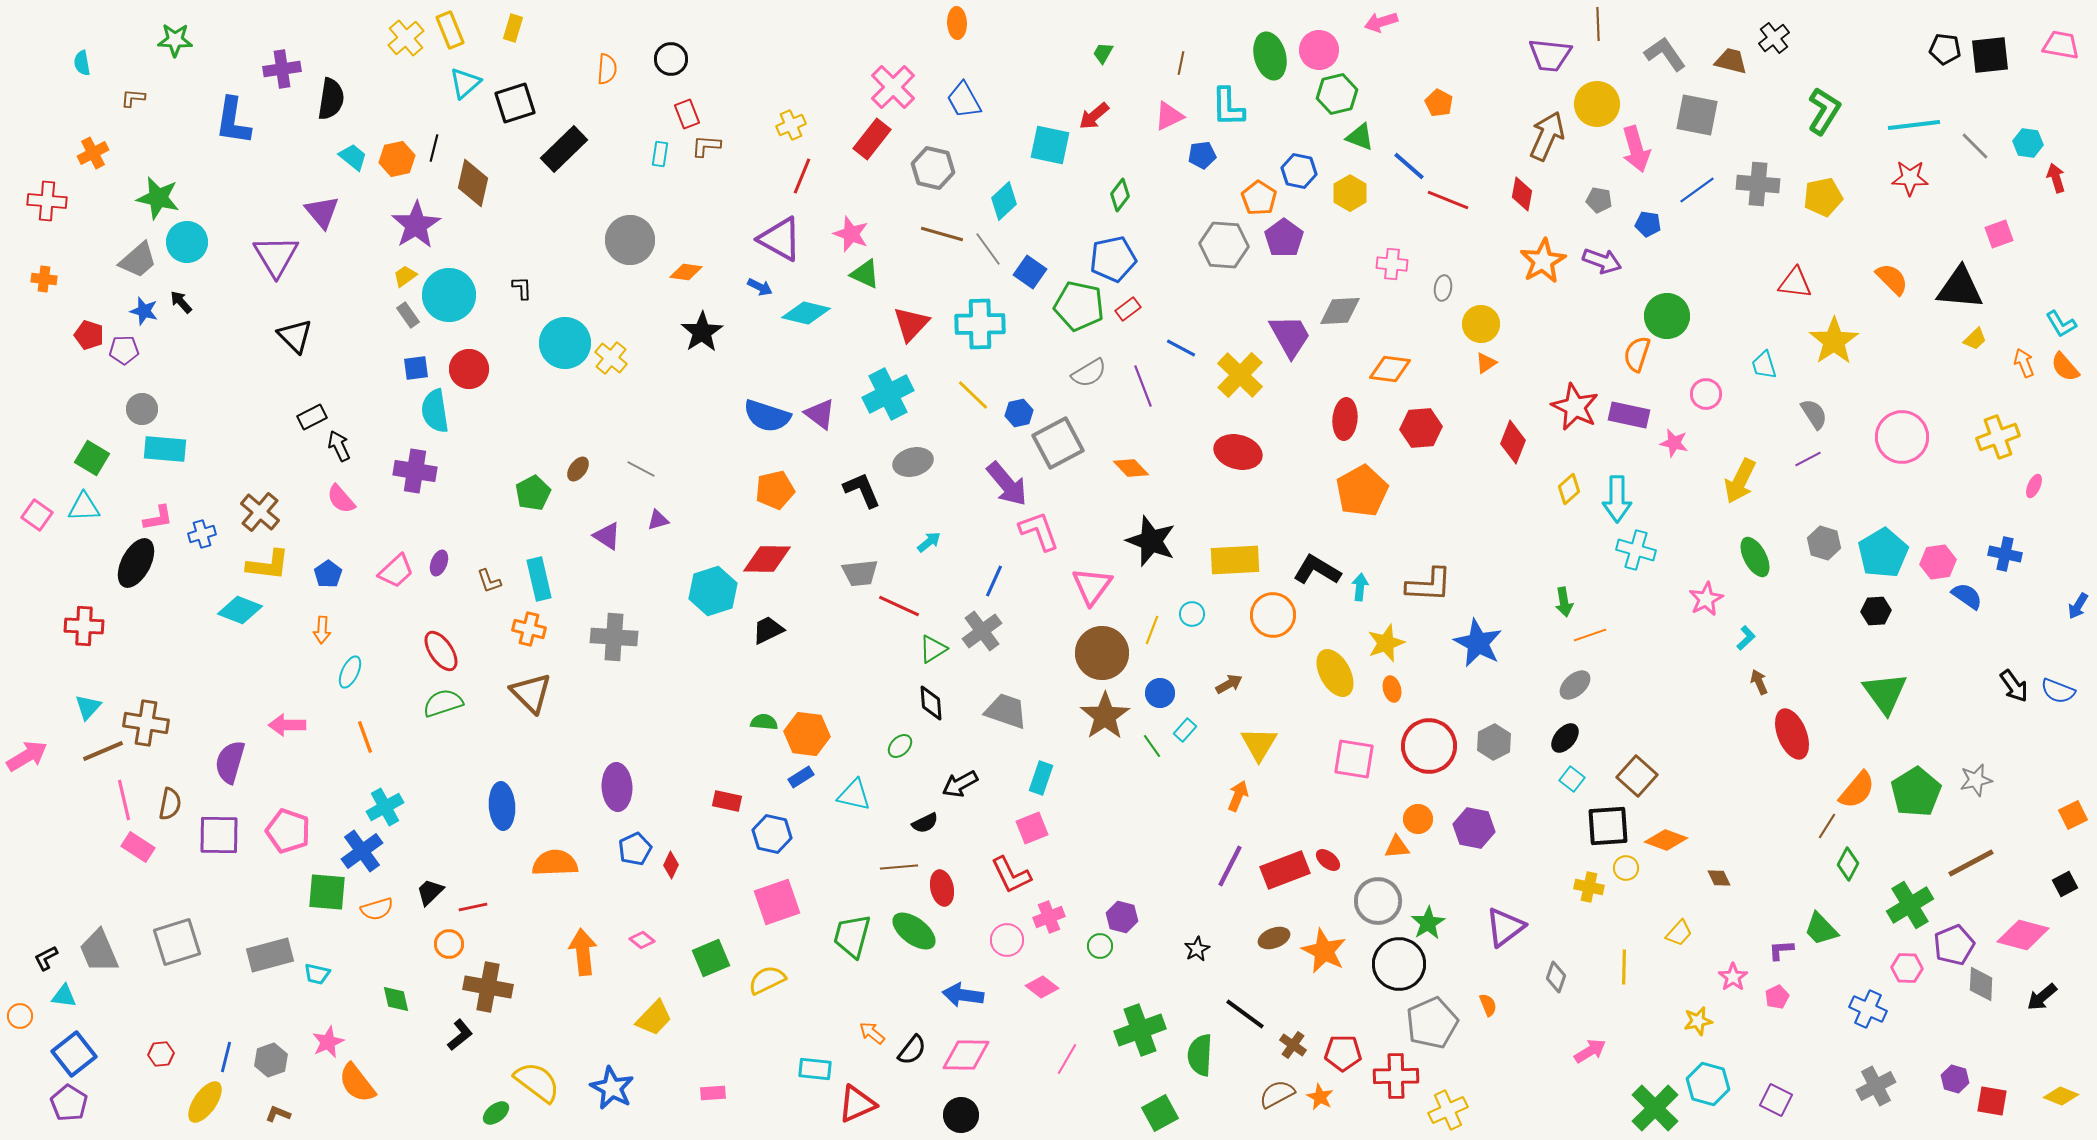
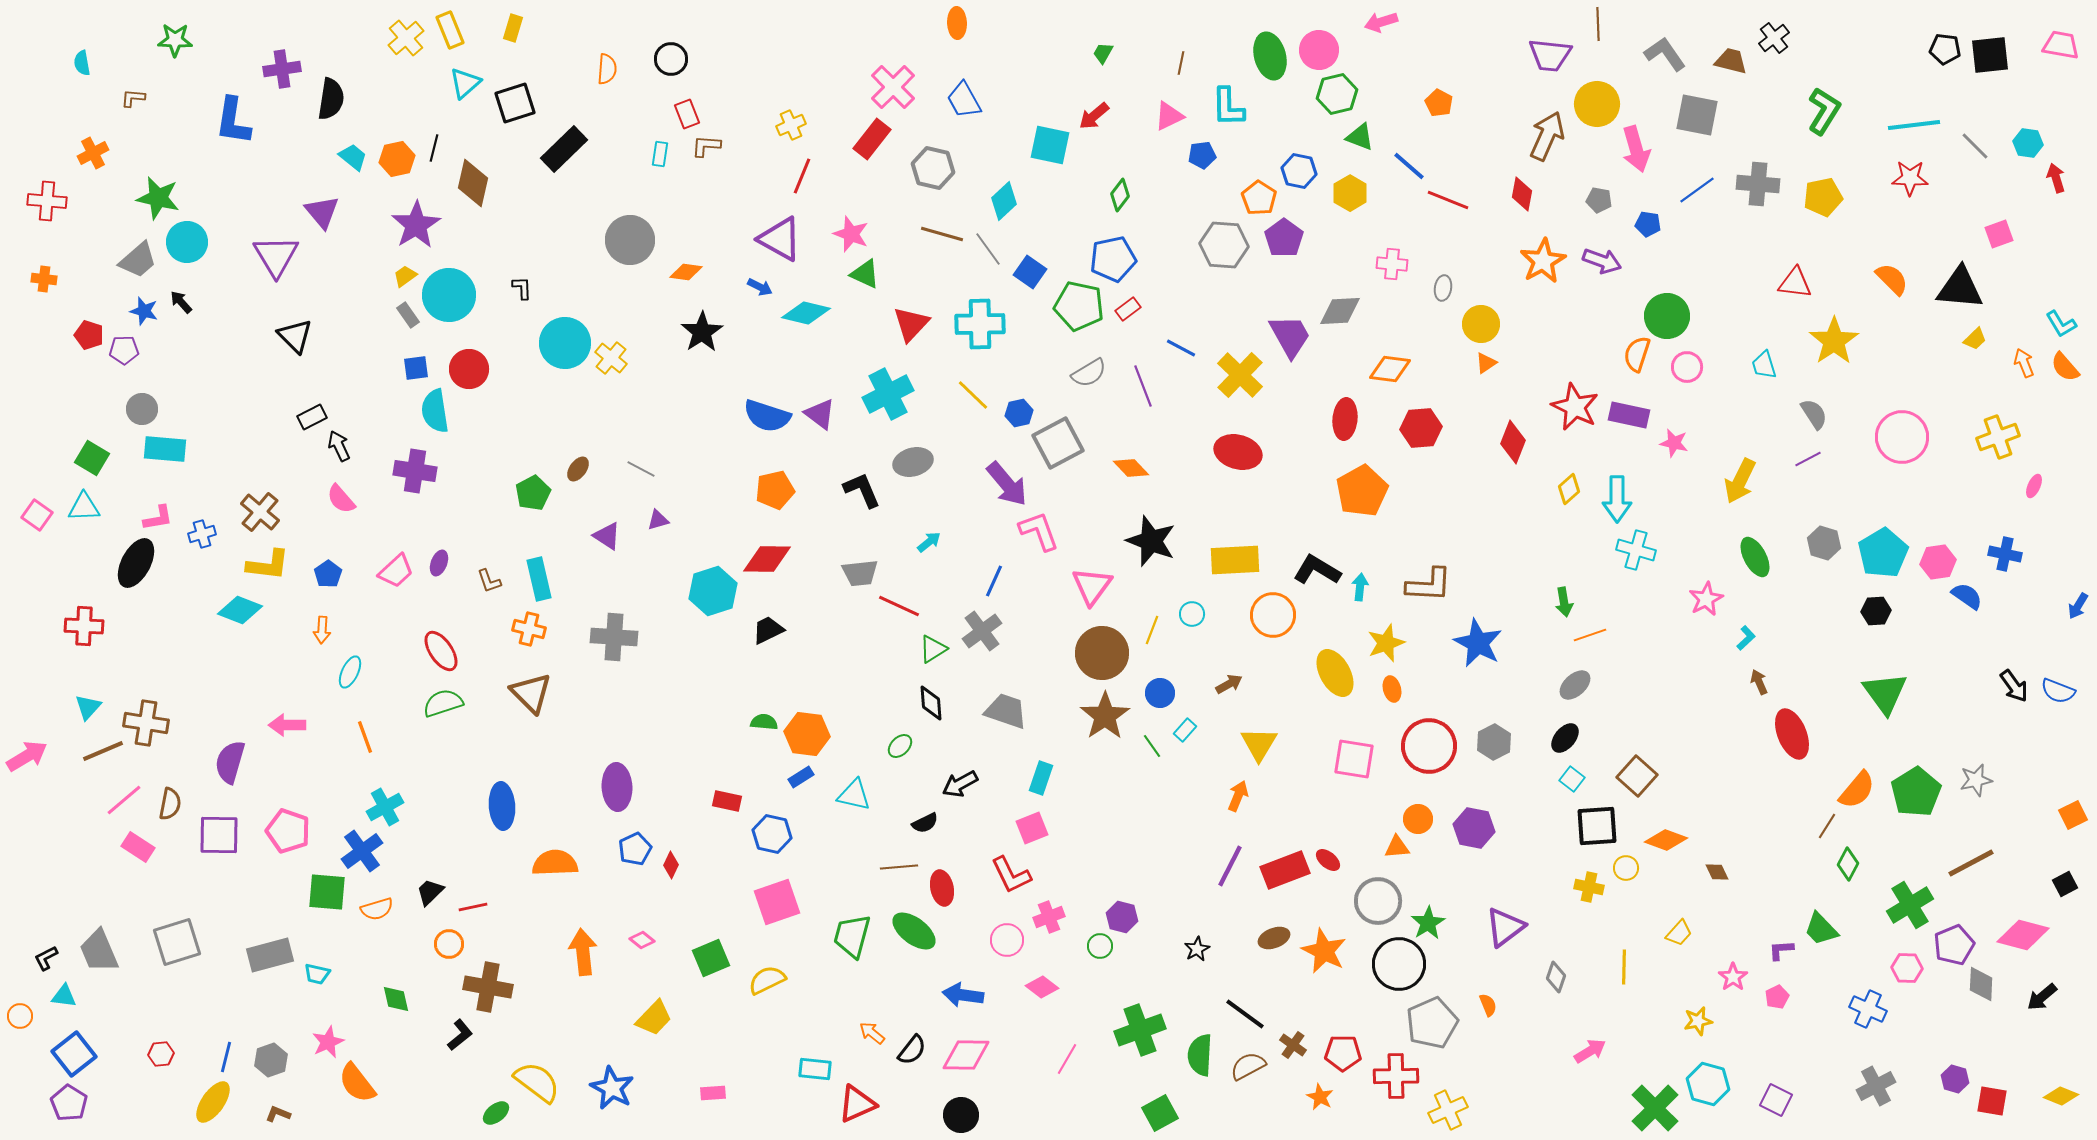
pink circle at (1706, 394): moved 19 px left, 27 px up
pink line at (124, 800): rotated 63 degrees clockwise
black square at (1608, 826): moved 11 px left
brown diamond at (1719, 878): moved 2 px left, 6 px up
brown semicircle at (1277, 1094): moved 29 px left, 28 px up
yellow ellipse at (205, 1102): moved 8 px right
